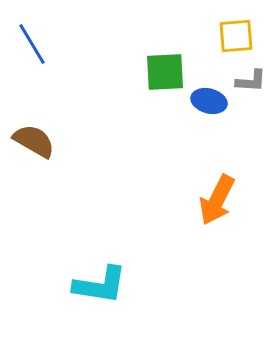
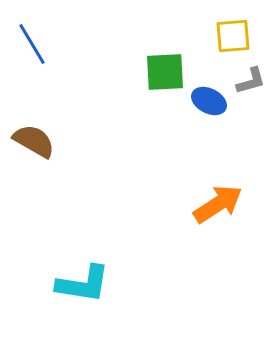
yellow square: moved 3 px left
gray L-shape: rotated 20 degrees counterclockwise
blue ellipse: rotated 12 degrees clockwise
orange arrow: moved 1 px right, 4 px down; rotated 150 degrees counterclockwise
cyan L-shape: moved 17 px left, 1 px up
